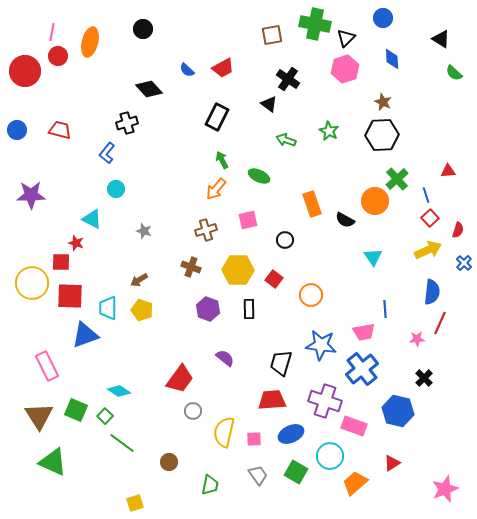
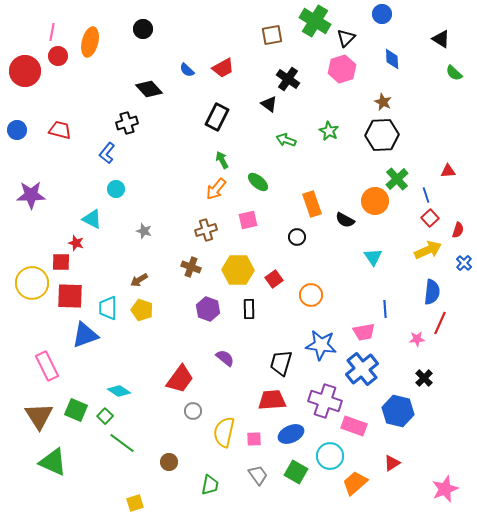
blue circle at (383, 18): moved 1 px left, 4 px up
green cross at (315, 24): moved 3 px up; rotated 20 degrees clockwise
pink hexagon at (345, 69): moved 3 px left
green ellipse at (259, 176): moved 1 px left, 6 px down; rotated 15 degrees clockwise
black circle at (285, 240): moved 12 px right, 3 px up
red square at (274, 279): rotated 18 degrees clockwise
